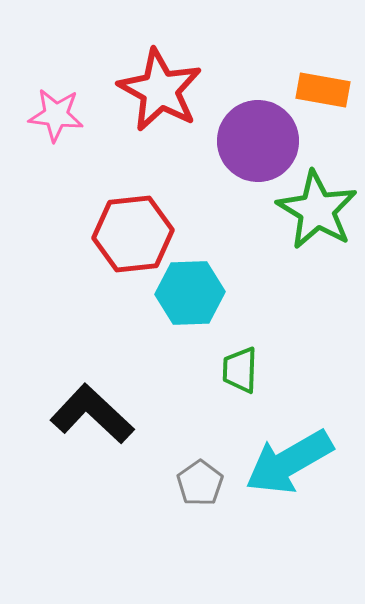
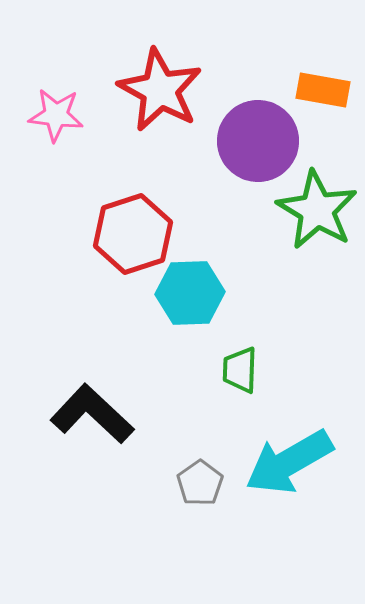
red hexagon: rotated 12 degrees counterclockwise
